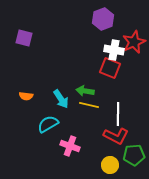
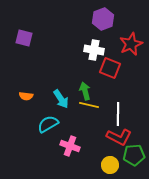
red star: moved 3 px left, 2 px down
white cross: moved 20 px left
green arrow: rotated 66 degrees clockwise
red L-shape: moved 3 px right, 1 px down
